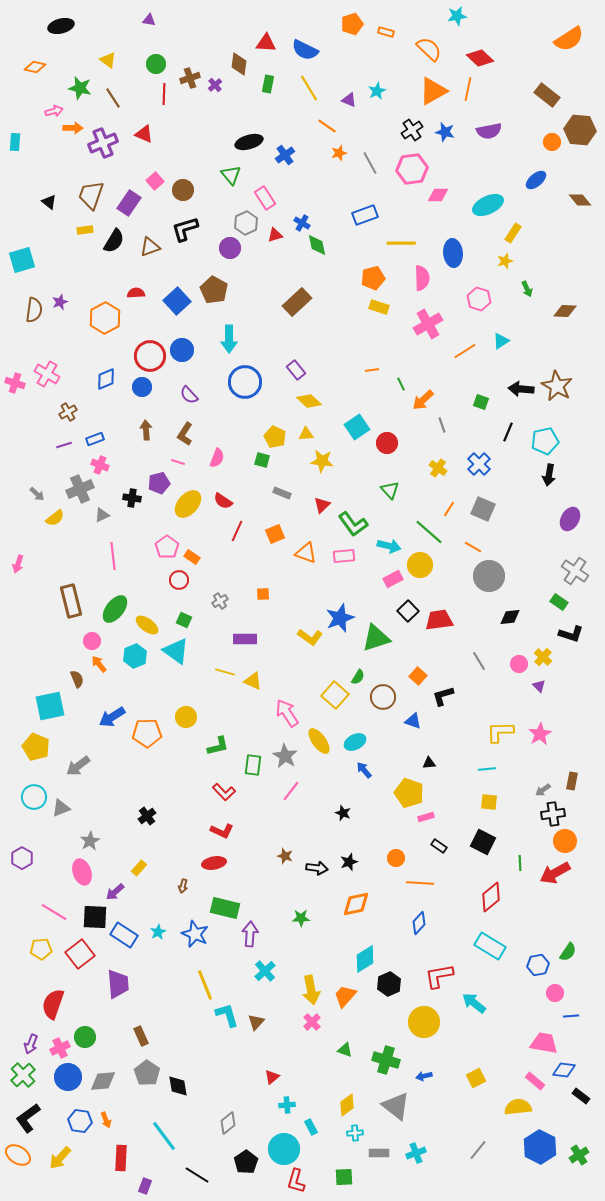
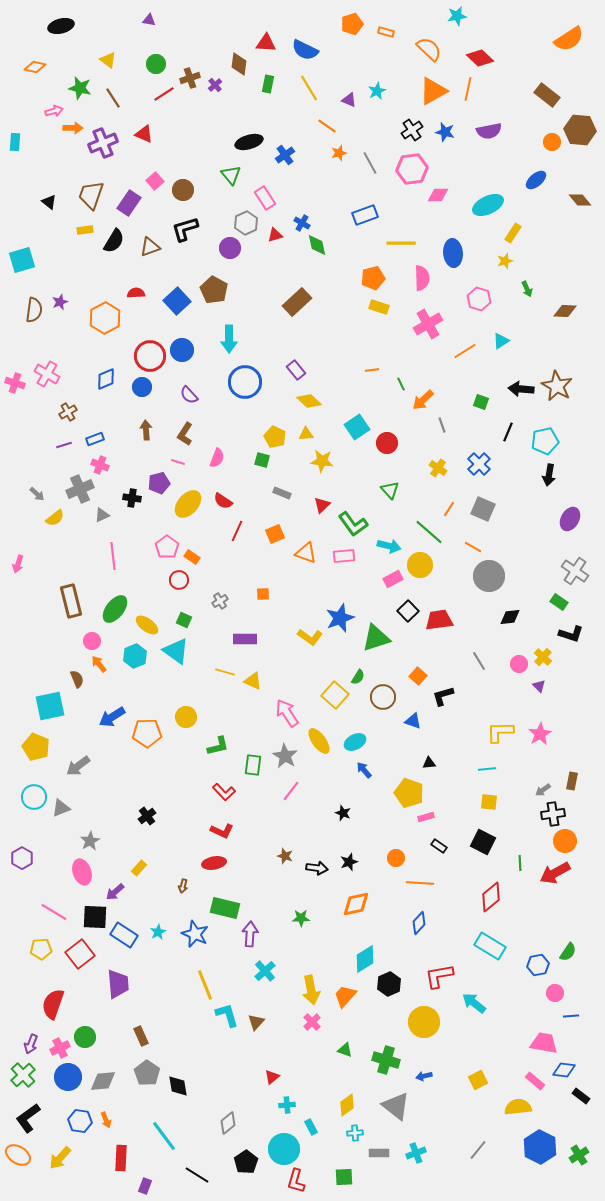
red line at (164, 94): rotated 55 degrees clockwise
yellow square at (476, 1078): moved 2 px right, 2 px down
